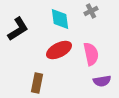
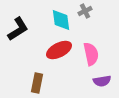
gray cross: moved 6 px left
cyan diamond: moved 1 px right, 1 px down
